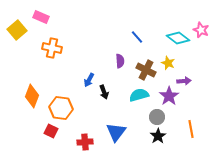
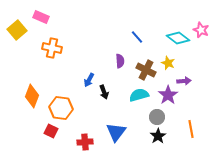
purple star: moved 1 px left, 1 px up
